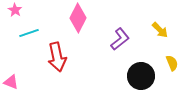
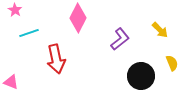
red arrow: moved 1 px left, 2 px down
